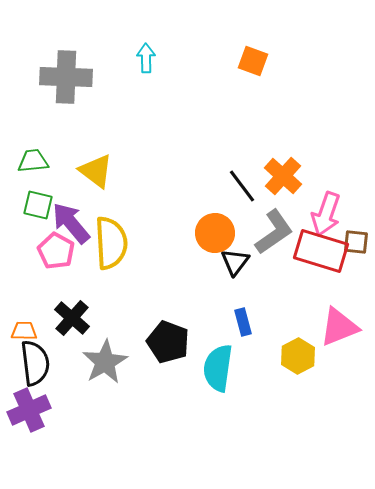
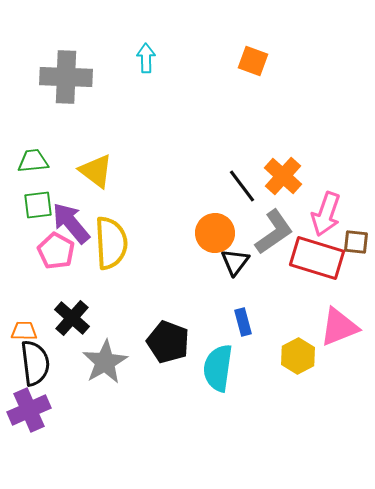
green square: rotated 20 degrees counterclockwise
red rectangle: moved 4 px left, 7 px down
